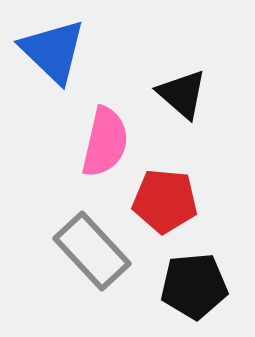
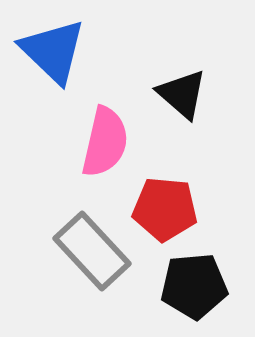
red pentagon: moved 8 px down
